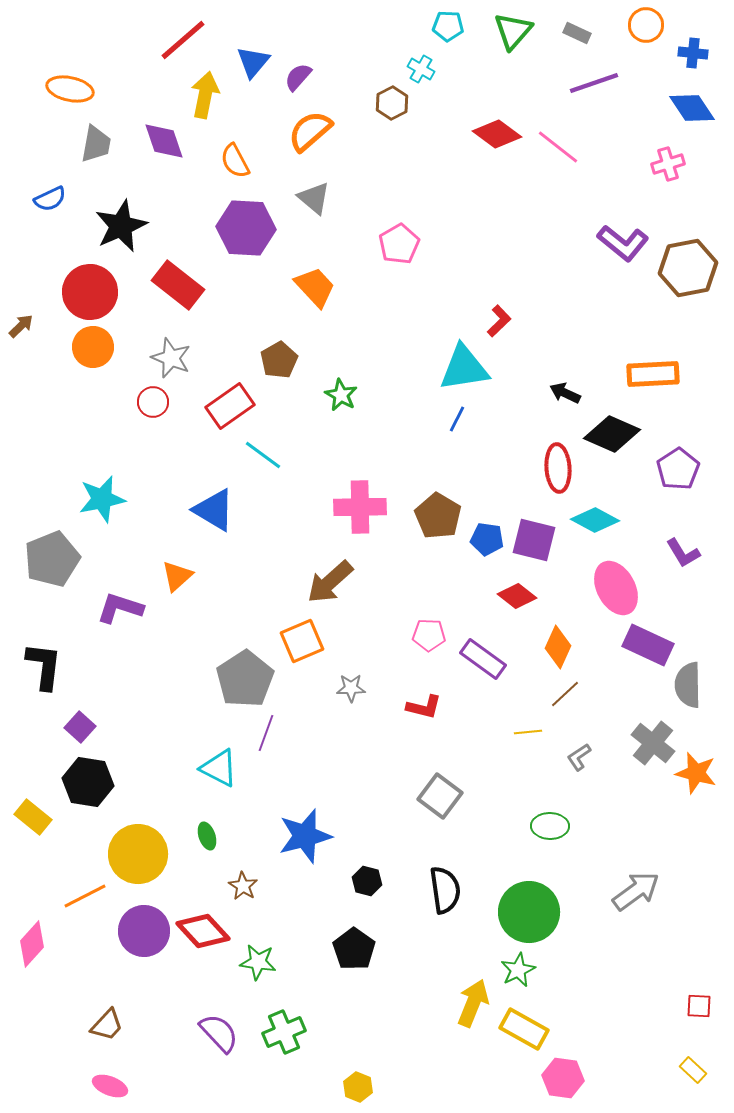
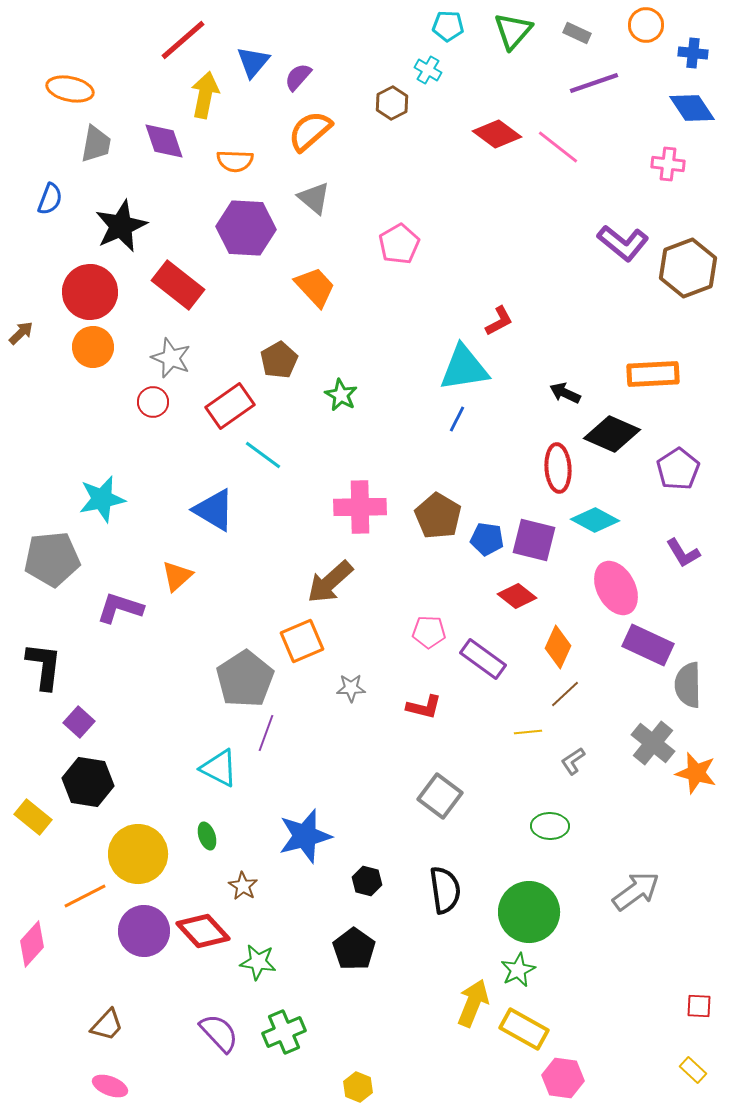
cyan cross at (421, 69): moved 7 px right, 1 px down
orange semicircle at (235, 161): rotated 60 degrees counterclockwise
pink cross at (668, 164): rotated 24 degrees clockwise
blue semicircle at (50, 199): rotated 44 degrees counterclockwise
brown hexagon at (688, 268): rotated 10 degrees counterclockwise
red L-shape at (499, 321): rotated 16 degrees clockwise
brown arrow at (21, 326): moved 7 px down
gray pentagon at (52, 559): rotated 16 degrees clockwise
pink pentagon at (429, 635): moved 3 px up
purple square at (80, 727): moved 1 px left, 5 px up
gray L-shape at (579, 757): moved 6 px left, 4 px down
